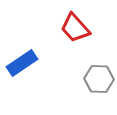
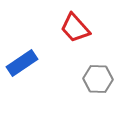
gray hexagon: moved 1 px left
